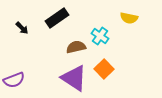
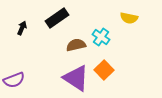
black arrow: rotated 112 degrees counterclockwise
cyan cross: moved 1 px right, 1 px down
brown semicircle: moved 2 px up
orange square: moved 1 px down
purple triangle: moved 2 px right
